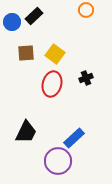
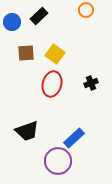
black rectangle: moved 5 px right
black cross: moved 5 px right, 5 px down
black trapezoid: moved 1 px right, 1 px up; rotated 45 degrees clockwise
